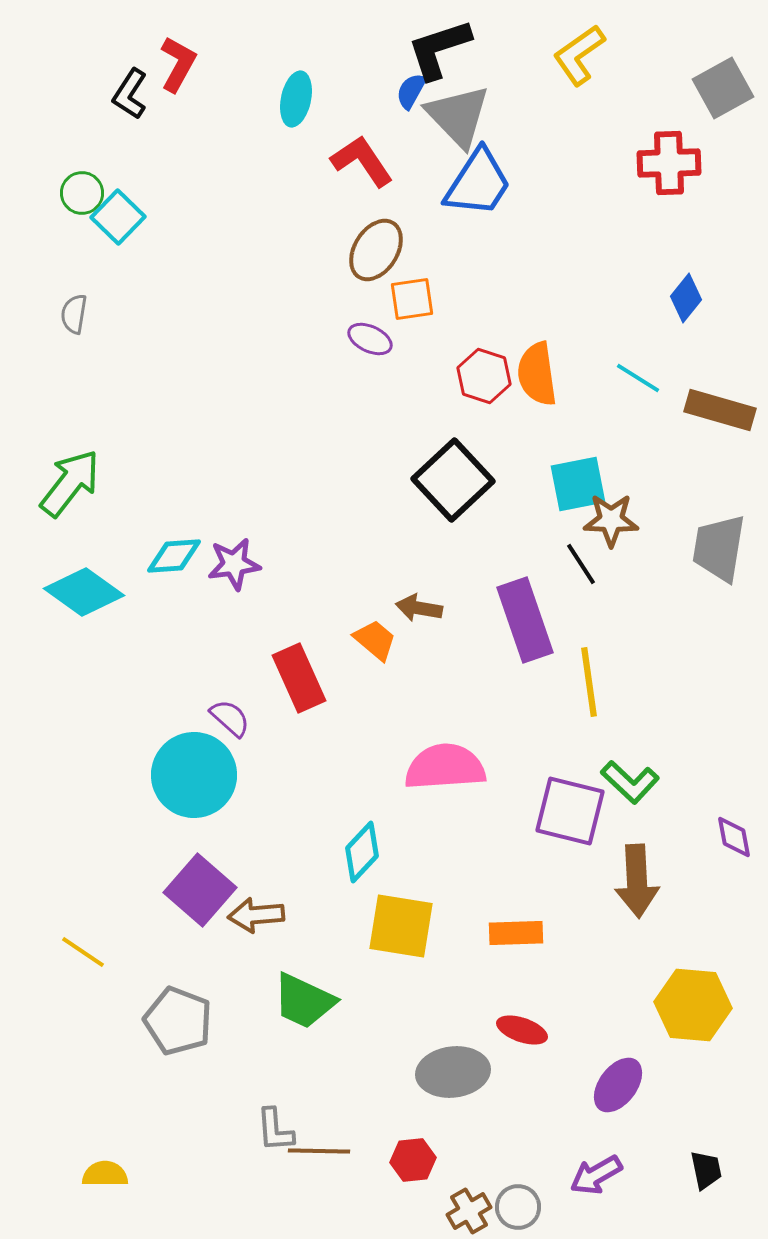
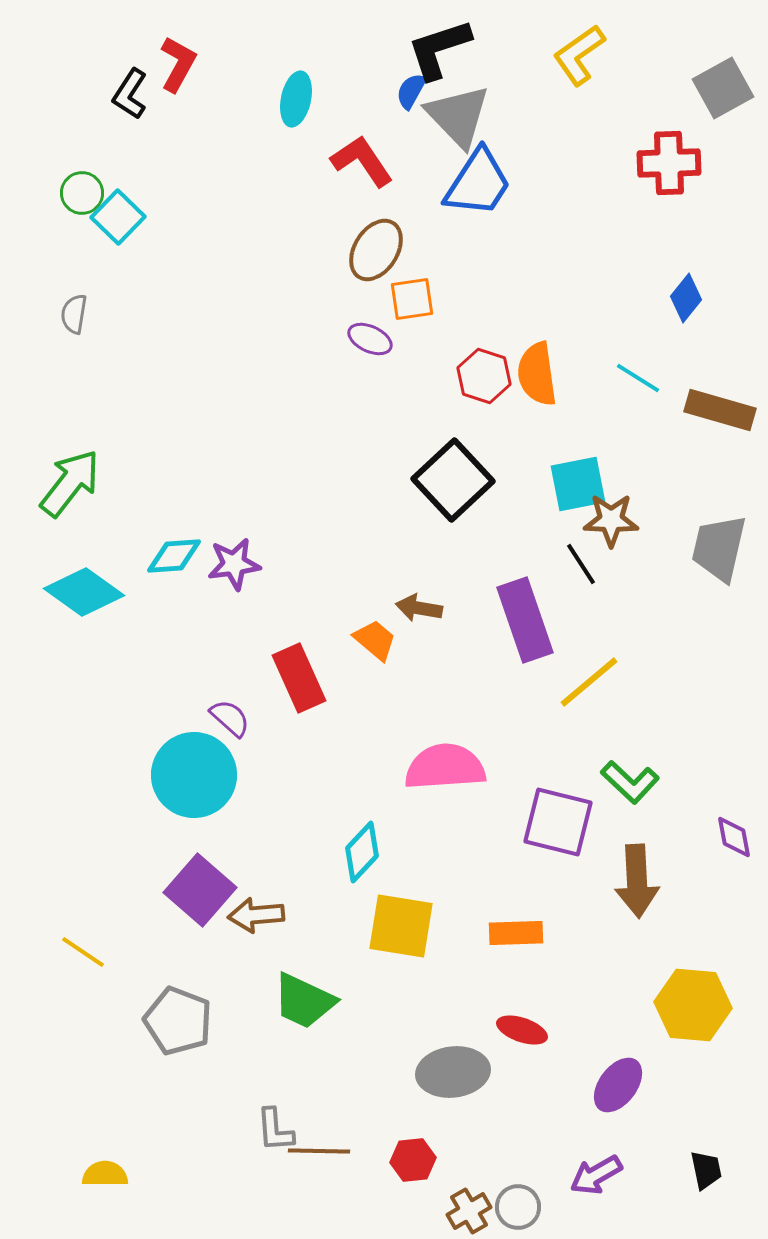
gray trapezoid at (719, 548): rotated 4 degrees clockwise
yellow line at (589, 682): rotated 58 degrees clockwise
purple square at (570, 811): moved 12 px left, 11 px down
